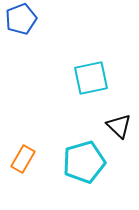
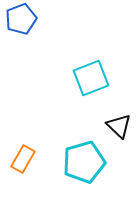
cyan square: rotated 9 degrees counterclockwise
